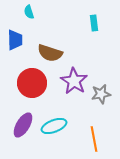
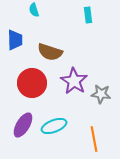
cyan semicircle: moved 5 px right, 2 px up
cyan rectangle: moved 6 px left, 8 px up
brown semicircle: moved 1 px up
gray star: rotated 18 degrees clockwise
